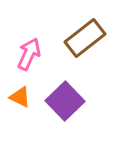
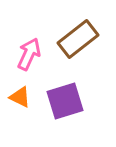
brown rectangle: moved 7 px left, 1 px down
purple square: rotated 27 degrees clockwise
